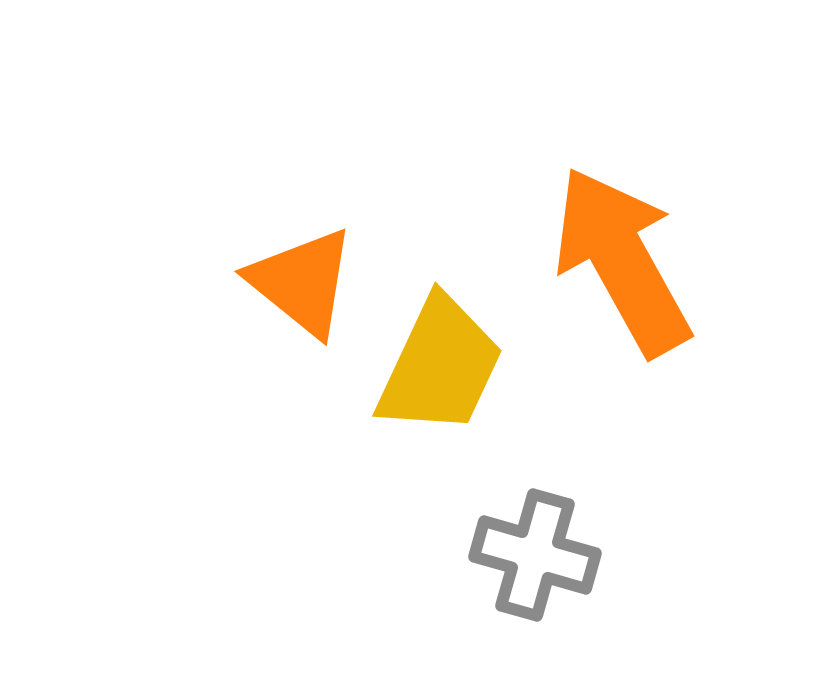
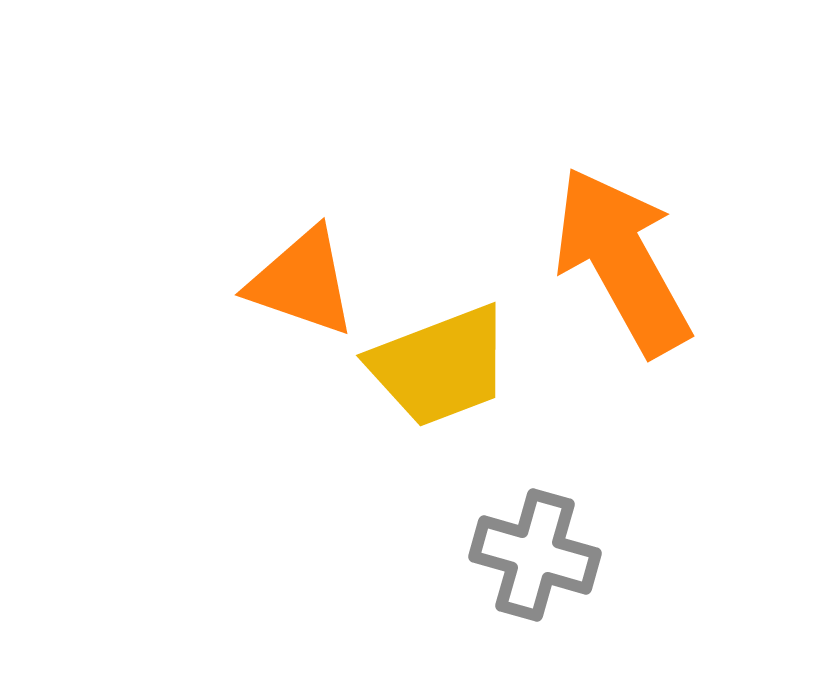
orange triangle: rotated 20 degrees counterclockwise
yellow trapezoid: rotated 44 degrees clockwise
